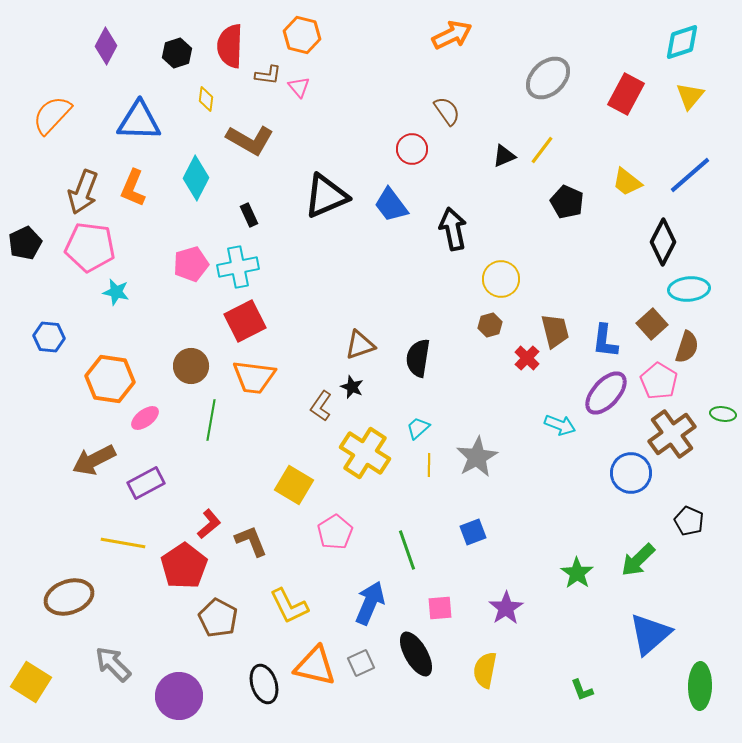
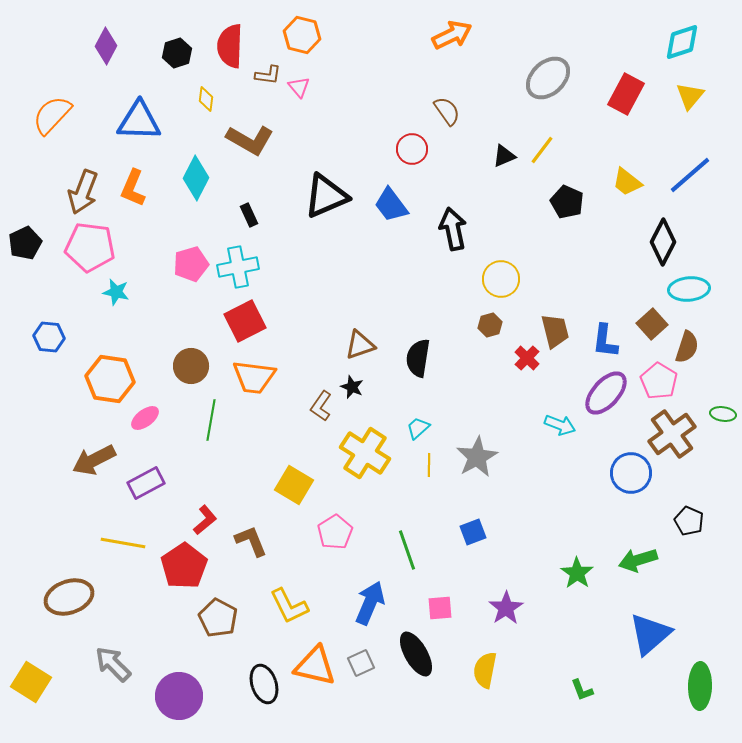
red L-shape at (209, 524): moved 4 px left, 4 px up
green arrow at (638, 560): rotated 27 degrees clockwise
